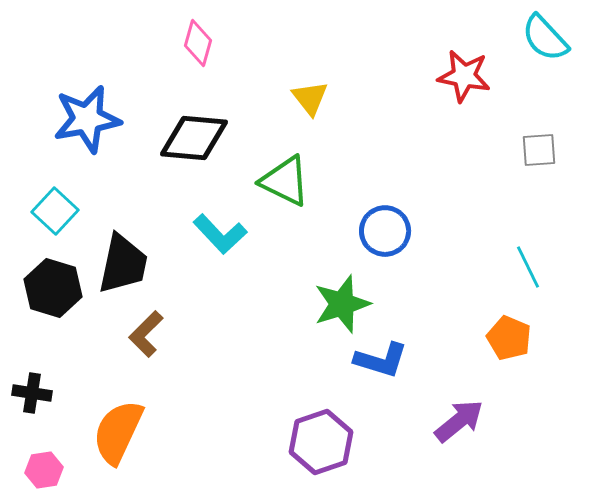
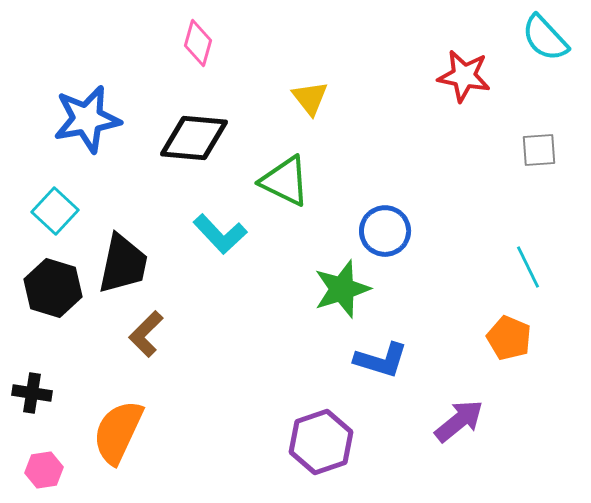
green star: moved 15 px up
